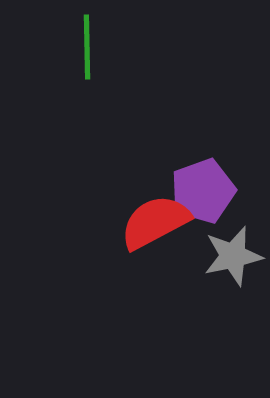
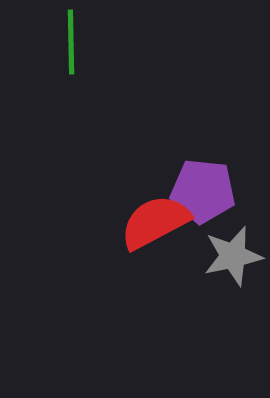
green line: moved 16 px left, 5 px up
purple pentagon: rotated 26 degrees clockwise
